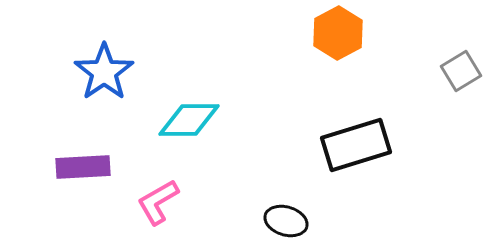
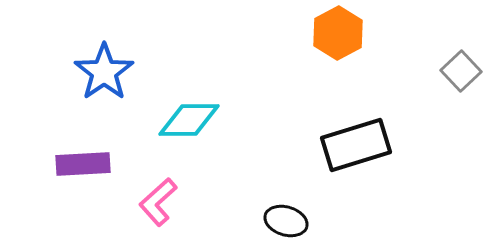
gray square: rotated 12 degrees counterclockwise
purple rectangle: moved 3 px up
pink L-shape: rotated 12 degrees counterclockwise
